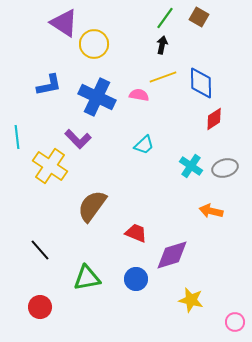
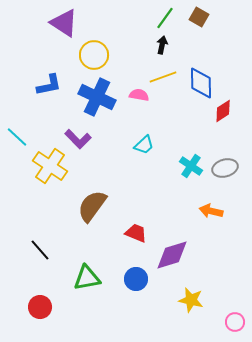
yellow circle: moved 11 px down
red diamond: moved 9 px right, 8 px up
cyan line: rotated 40 degrees counterclockwise
